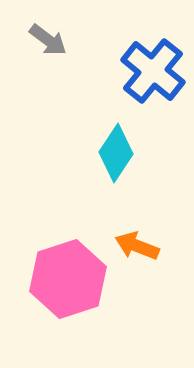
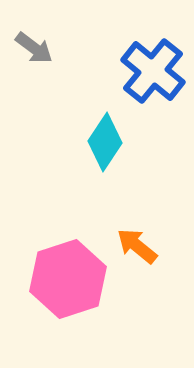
gray arrow: moved 14 px left, 8 px down
cyan diamond: moved 11 px left, 11 px up
orange arrow: rotated 18 degrees clockwise
